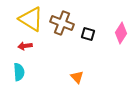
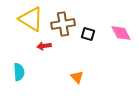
brown cross: moved 1 px right, 1 px down; rotated 30 degrees counterclockwise
pink diamond: rotated 60 degrees counterclockwise
red arrow: moved 19 px right
